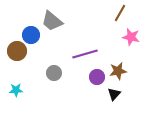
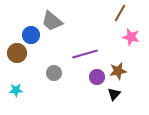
brown circle: moved 2 px down
